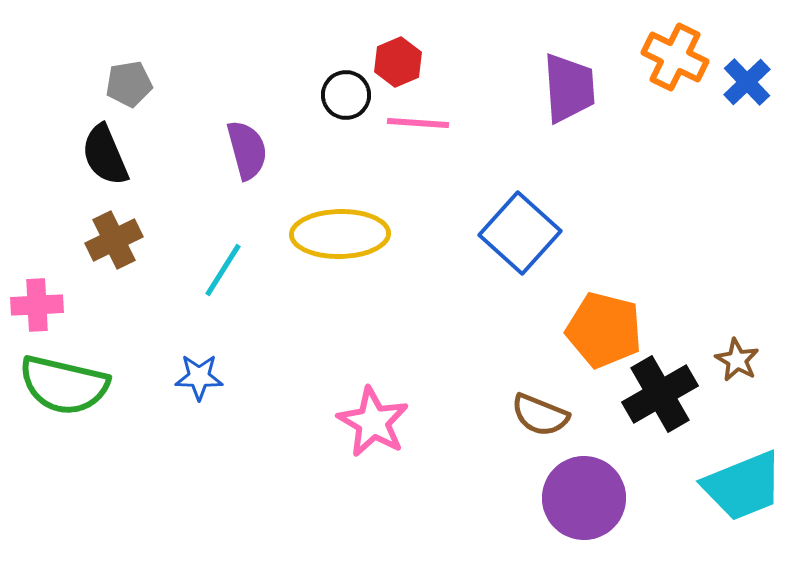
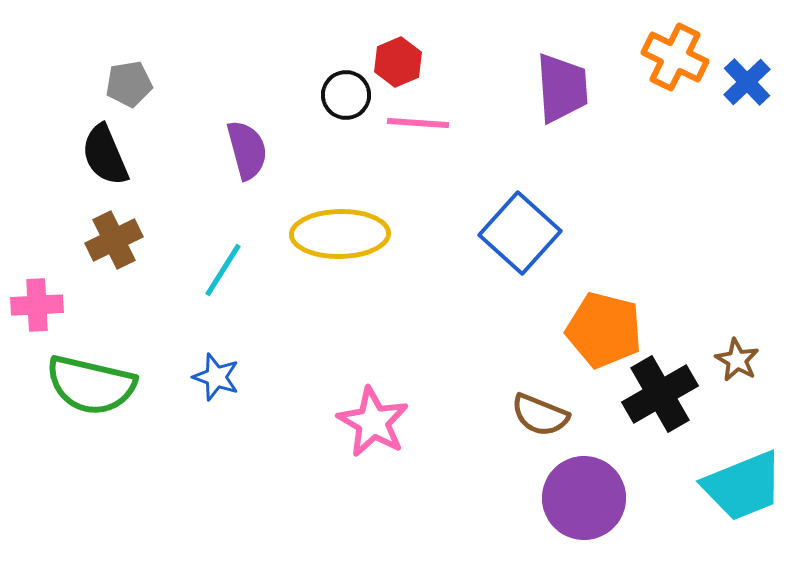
purple trapezoid: moved 7 px left
blue star: moved 17 px right; rotated 18 degrees clockwise
green semicircle: moved 27 px right
